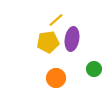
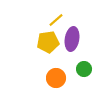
green circle: moved 10 px left
